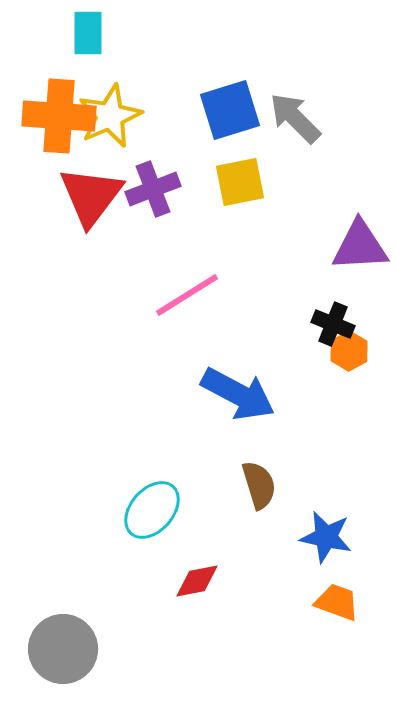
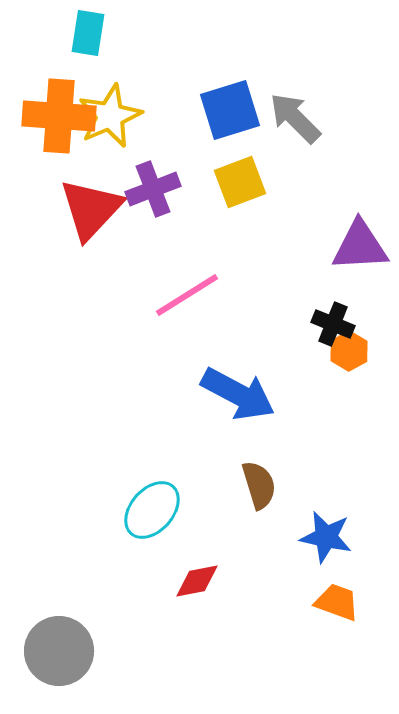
cyan rectangle: rotated 9 degrees clockwise
yellow square: rotated 10 degrees counterclockwise
red triangle: moved 13 px down; rotated 6 degrees clockwise
gray circle: moved 4 px left, 2 px down
